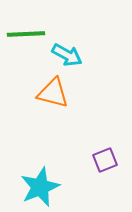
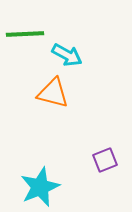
green line: moved 1 px left
